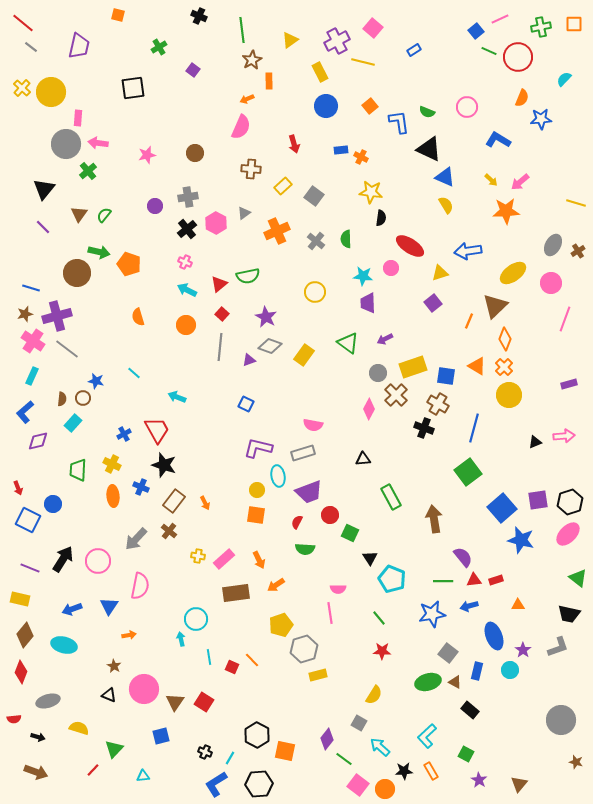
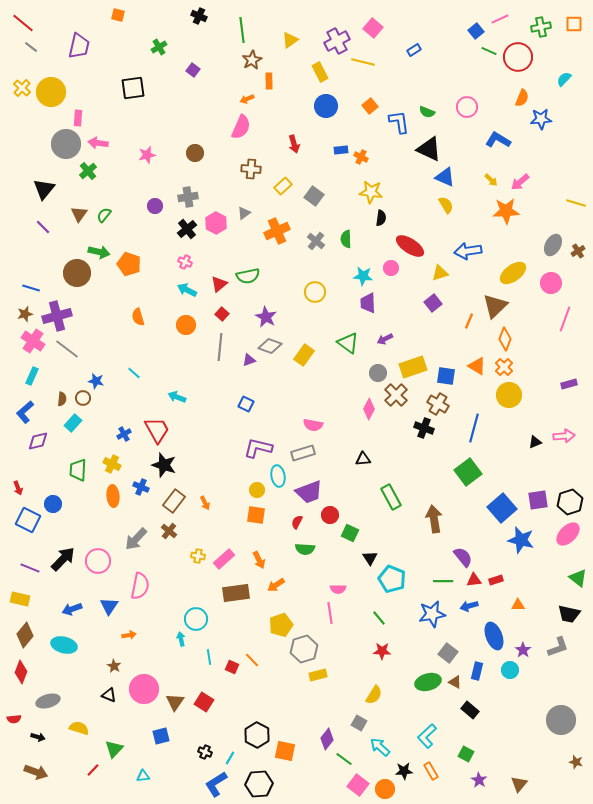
black arrow at (63, 559): rotated 12 degrees clockwise
